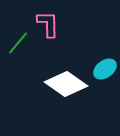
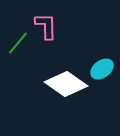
pink L-shape: moved 2 px left, 2 px down
cyan ellipse: moved 3 px left
